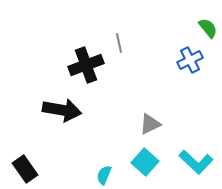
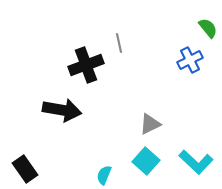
cyan square: moved 1 px right, 1 px up
